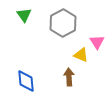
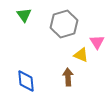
gray hexagon: moved 1 px right, 1 px down; rotated 12 degrees clockwise
brown arrow: moved 1 px left
